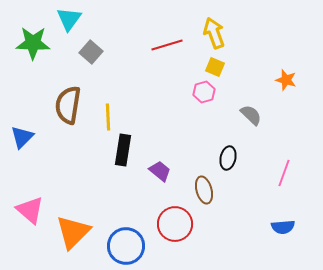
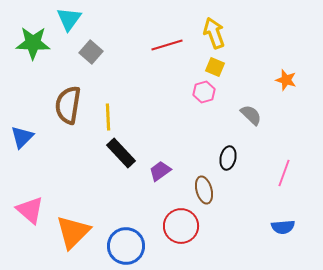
black rectangle: moved 2 px left, 3 px down; rotated 52 degrees counterclockwise
purple trapezoid: rotated 75 degrees counterclockwise
red circle: moved 6 px right, 2 px down
